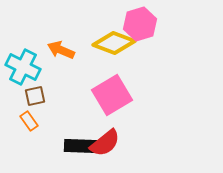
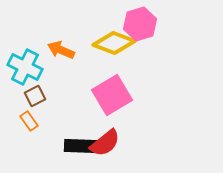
cyan cross: moved 2 px right
brown square: rotated 15 degrees counterclockwise
